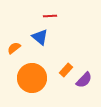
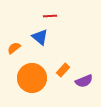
orange rectangle: moved 3 px left
purple semicircle: moved 1 px down; rotated 24 degrees clockwise
